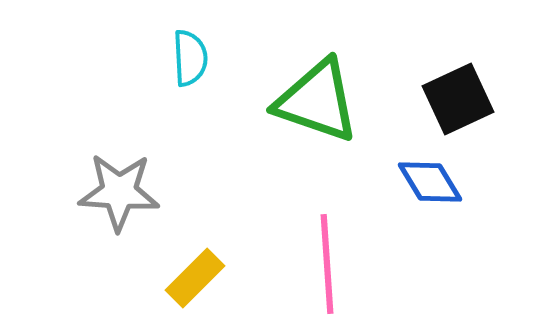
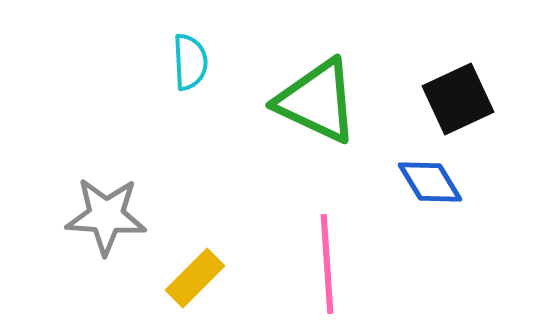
cyan semicircle: moved 4 px down
green triangle: rotated 6 degrees clockwise
gray star: moved 13 px left, 24 px down
